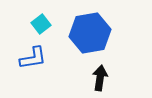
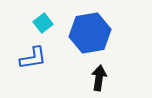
cyan square: moved 2 px right, 1 px up
black arrow: moved 1 px left
